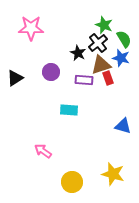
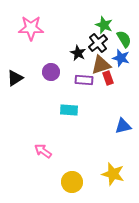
blue triangle: rotated 30 degrees counterclockwise
